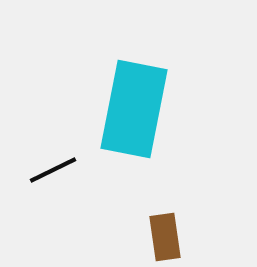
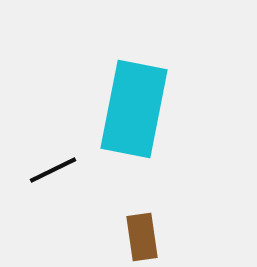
brown rectangle: moved 23 px left
